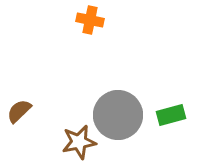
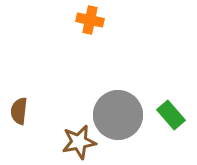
brown semicircle: rotated 40 degrees counterclockwise
green rectangle: rotated 64 degrees clockwise
